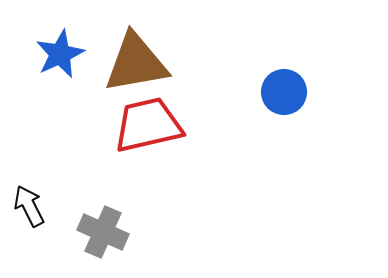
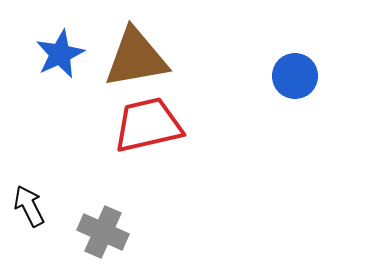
brown triangle: moved 5 px up
blue circle: moved 11 px right, 16 px up
